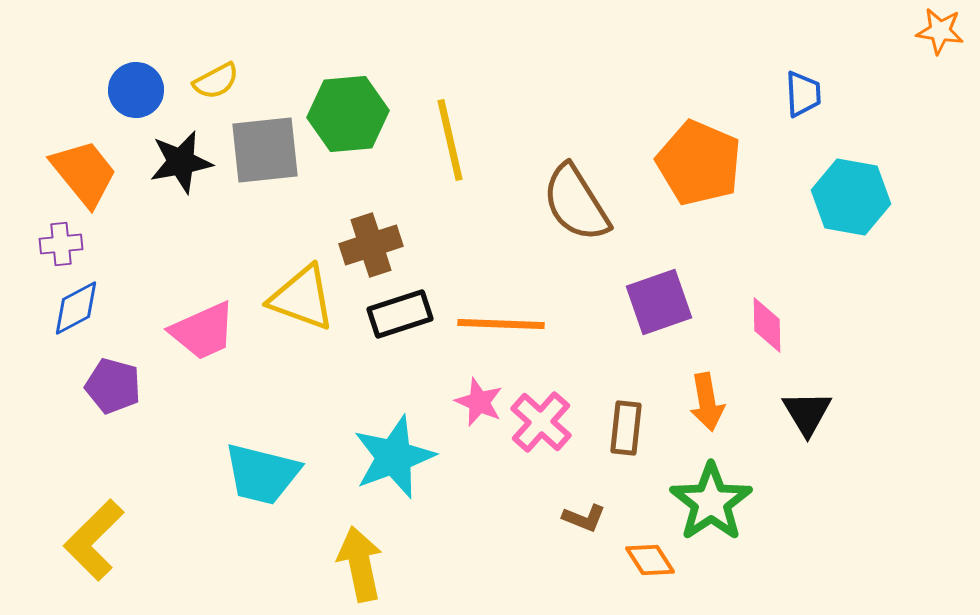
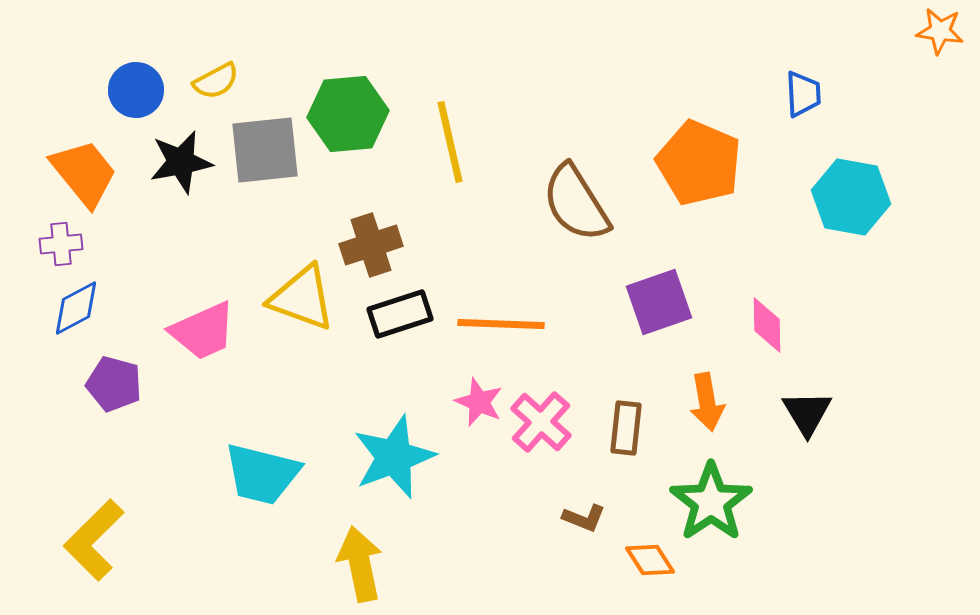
yellow line: moved 2 px down
purple pentagon: moved 1 px right, 2 px up
